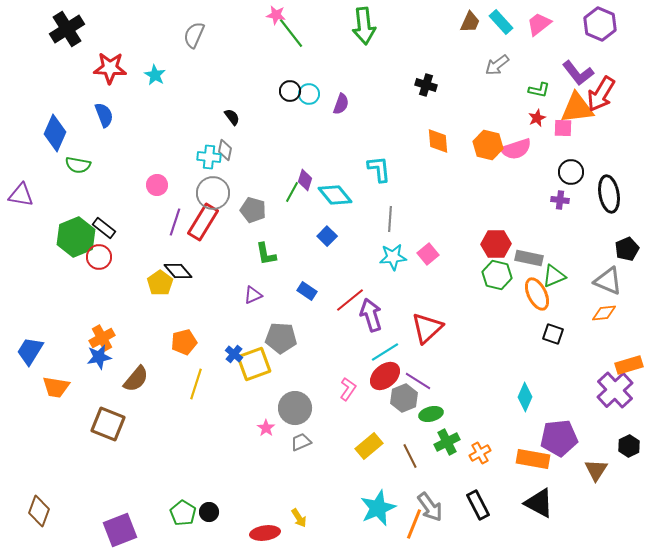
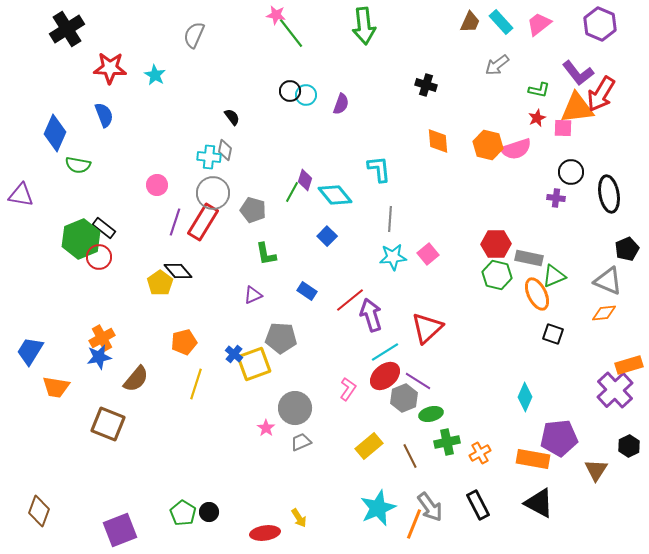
cyan circle at (309, 94): moved 3 px left, 1 px down
purple cross at (560, 200): moved 4 px left, 2 px up
green hexagon at (76, 237): moved 5 px right, 2 px down
green cross at (447, 442): rotated 15 degrees clockwise
